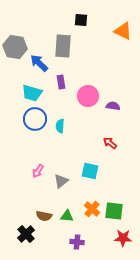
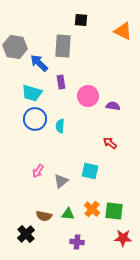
green triangle: moved 1 px right, 2 px up
